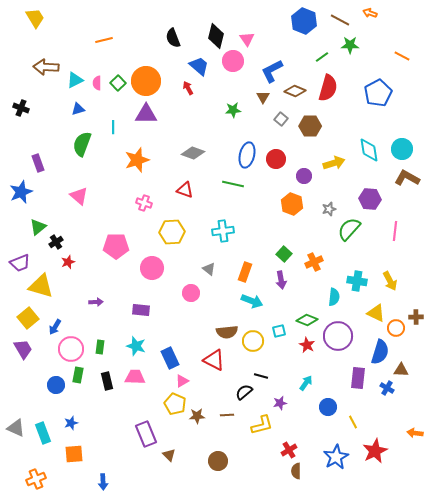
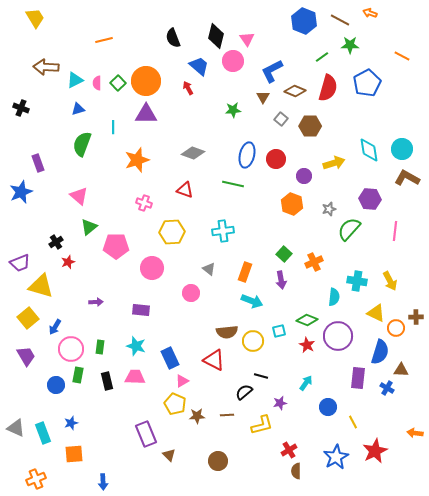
blue pentagon at (378, 93): moved 11 px left, 10 px up
green triangle at (38, 227): moved 51 px right
purple trapezoid at (23, 349): moved 3 px right, 7 px down
